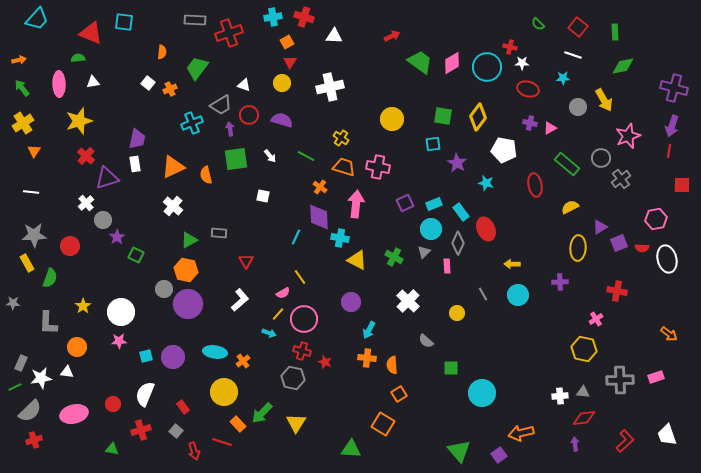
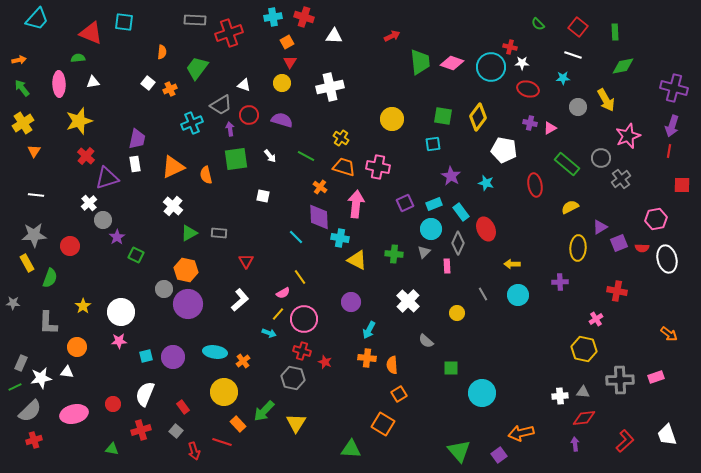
green trapezoid at (420, 62): rotated 48 degrees clockwise
pink diamond at (452, 63): rotated 50 degrees clockwise
cyan circle at (487, 67): moved 4 px right
yellow arrow at (604, 100): moved 2 px right
purple star at (457, 163): moved 6 px left, 13 px down
white line at (31, 192): moved 5 px right, 3 px down
white cross at (86, 203): moved 3 px right
cyan line at (296, 237): rotated 70 degrees counterclockwise
green triangle at (189, 240): moved 7 px up
green cross at (394, 257): moved 3 px up; rotated 24 degrees counterclockwise
green arrow at (262, 413): moved 2 px right, 2 px up
